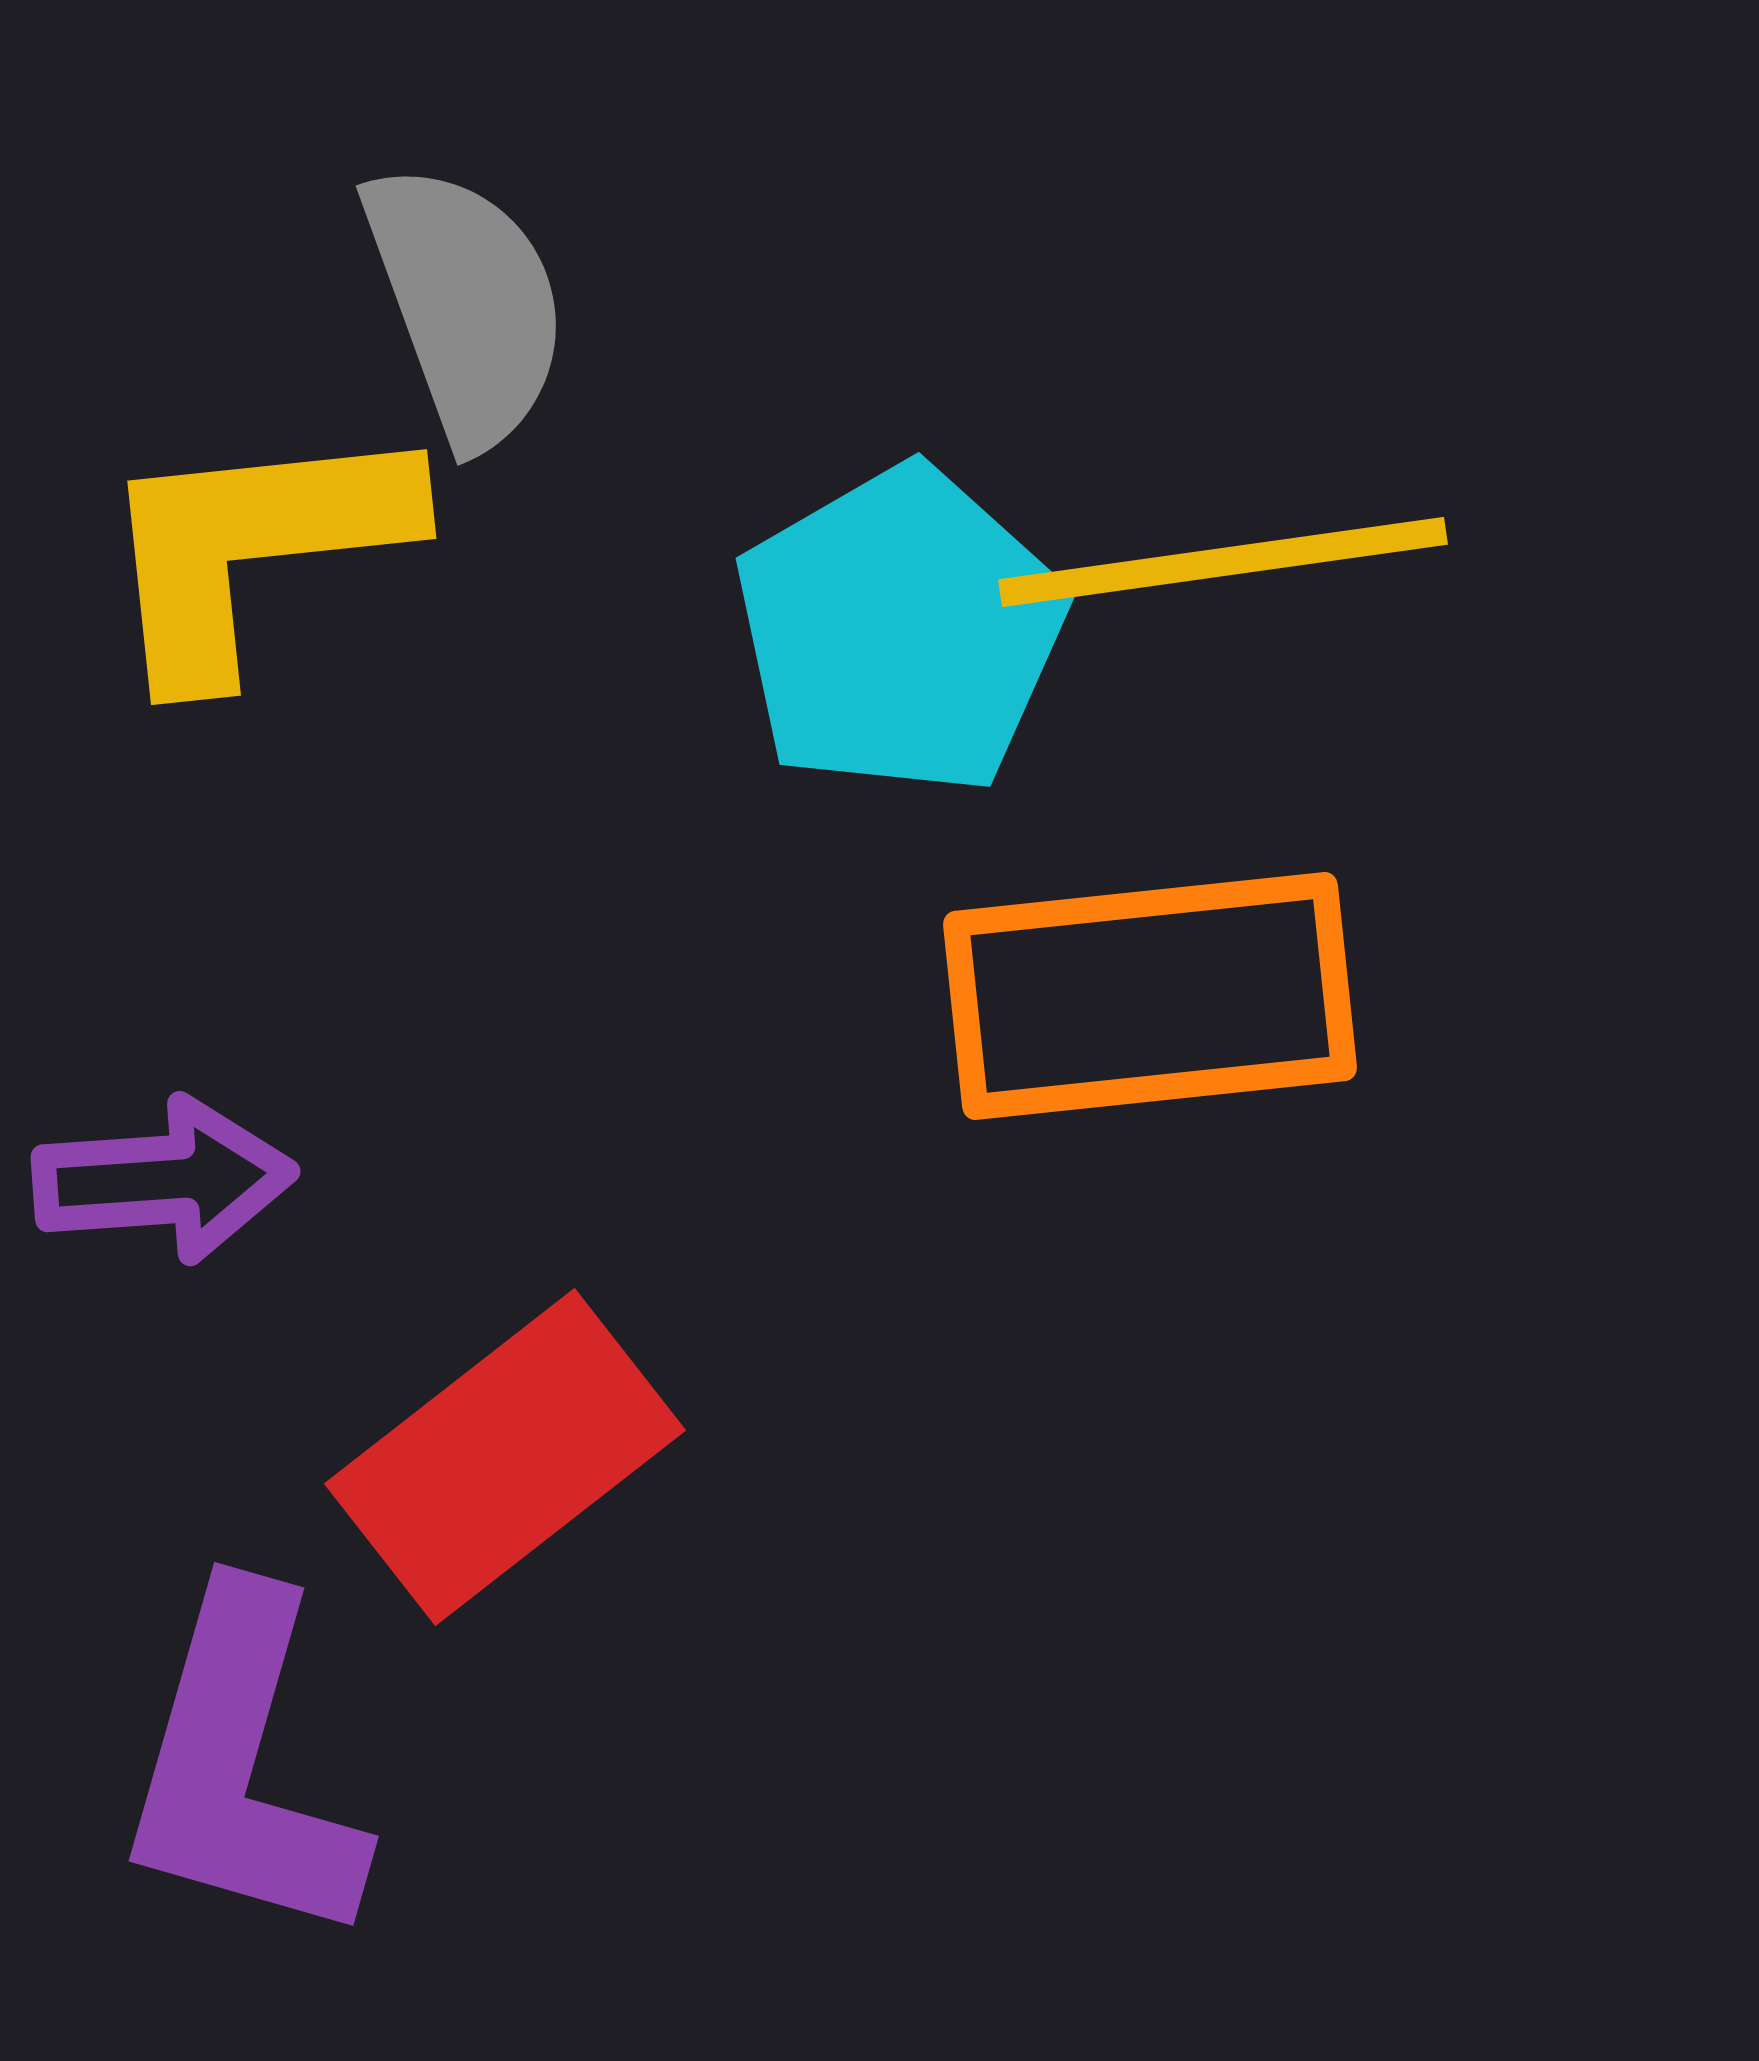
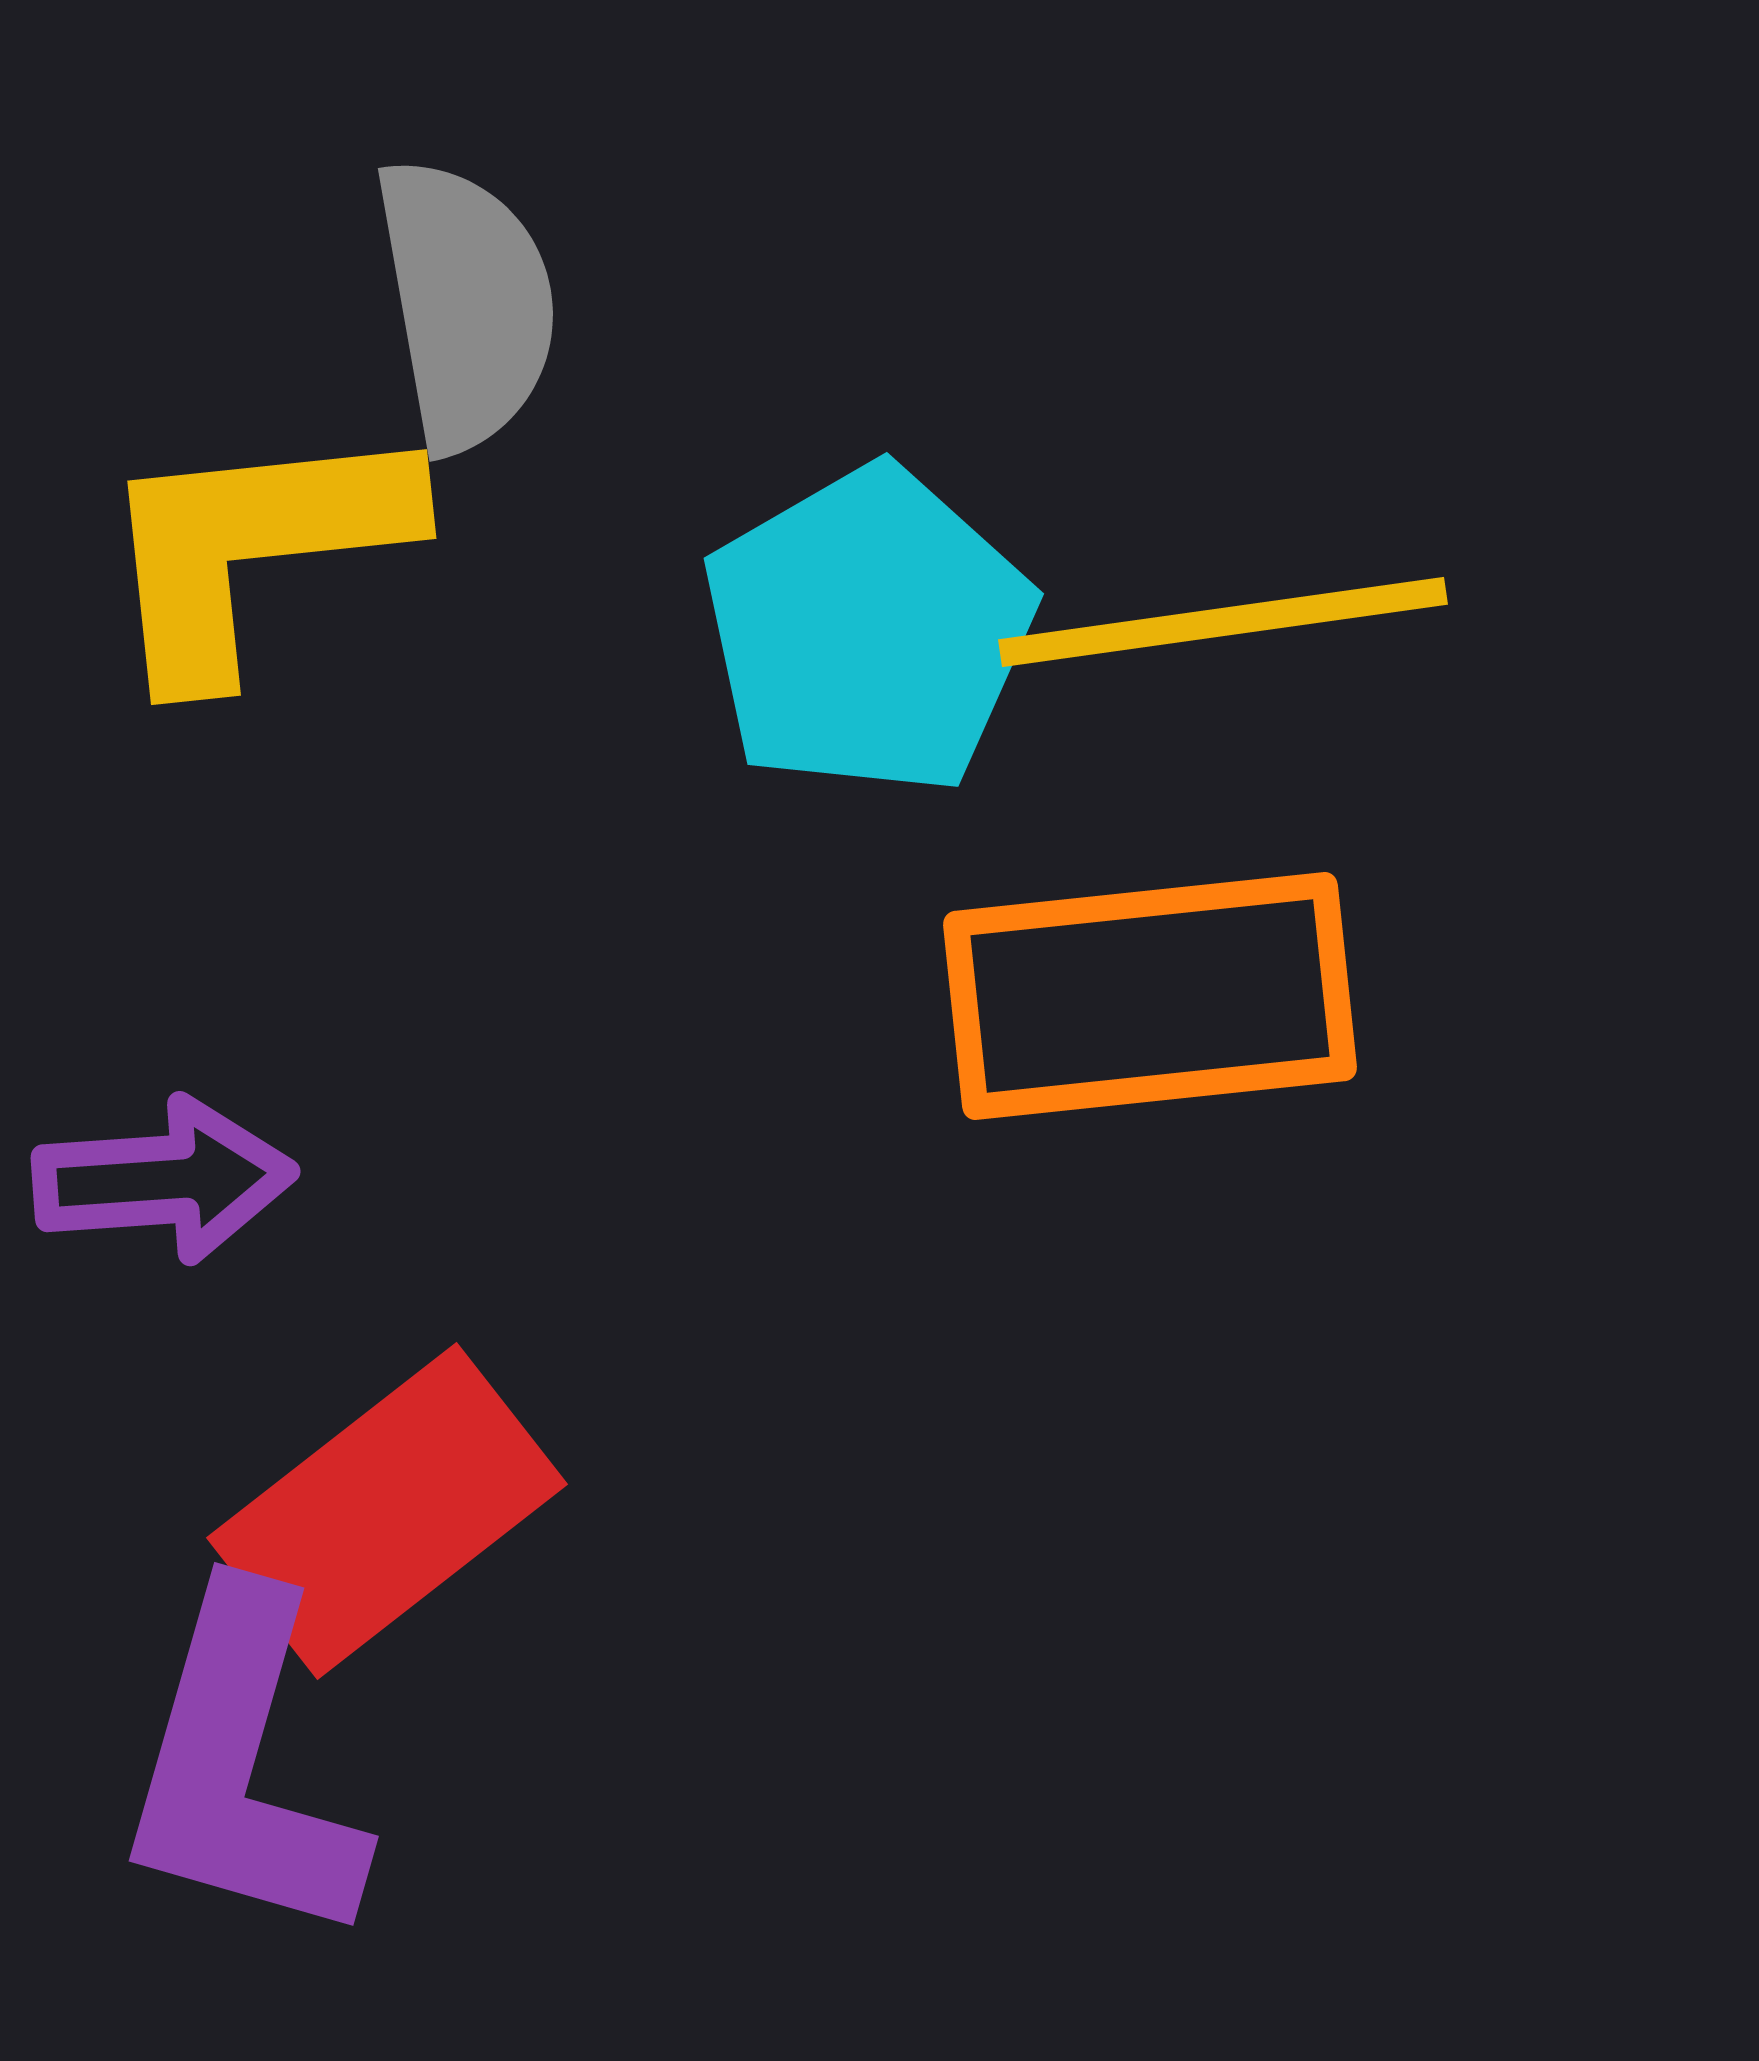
gray semicircle: rotated 10 degrees clockwise
yellow line: moved 60 px down
cyan pentagon: moved 32 px left
red rectangle: moved 118 px left, 54 px down
